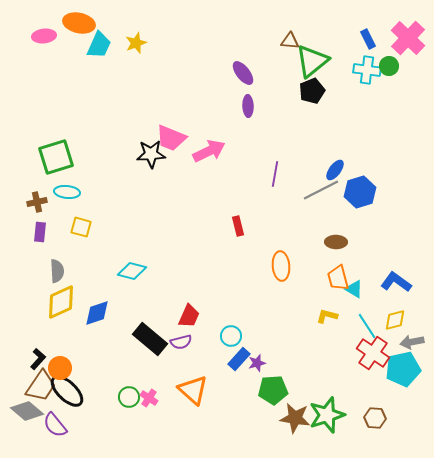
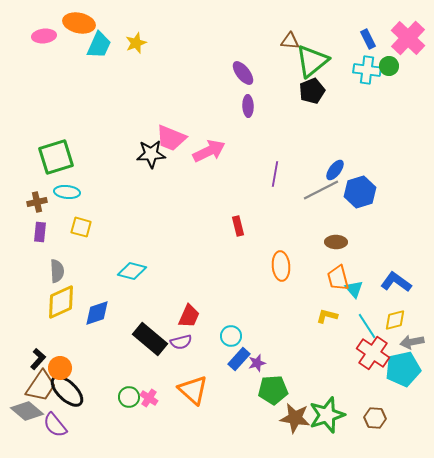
cyan triangle at (354, 289): rotated 18 degrees clockwise
